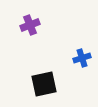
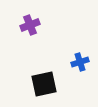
blue cross: moved 2 px left, 4 px down
